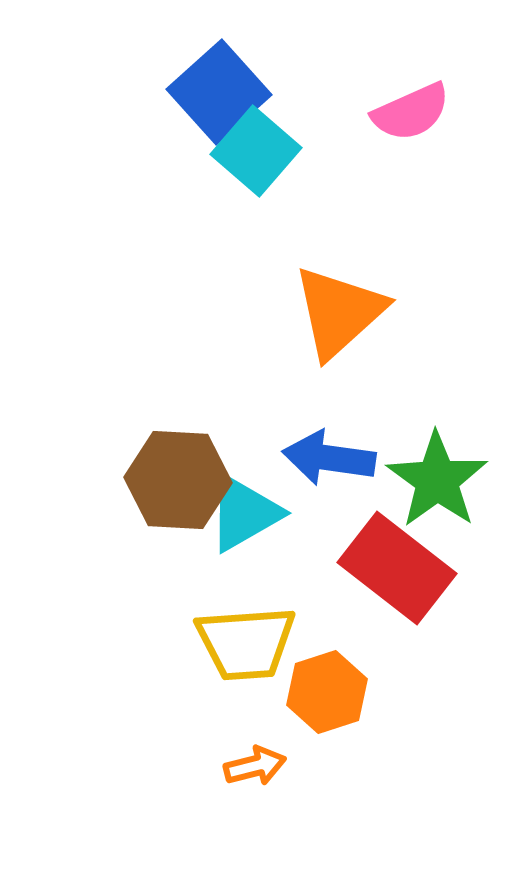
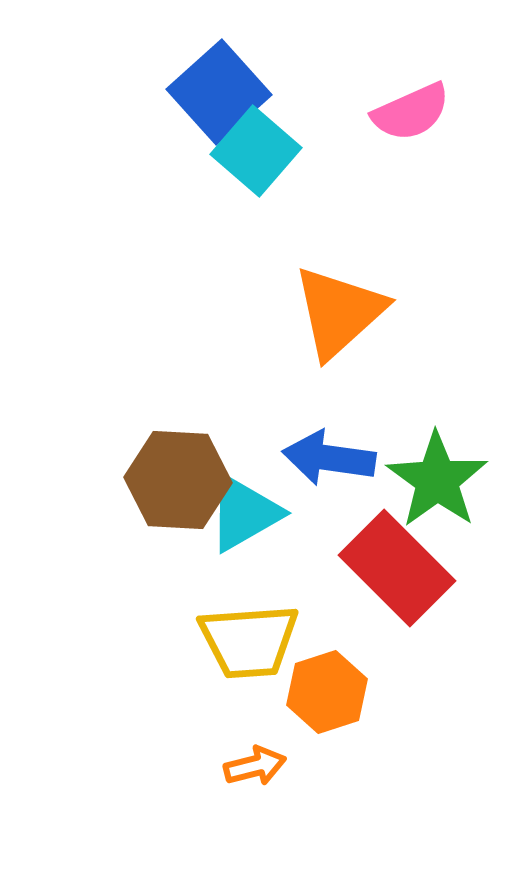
red rectangle: rotated 7 degrees clockwise
yellow trapezoid: moved 3 px right, 2 px up
